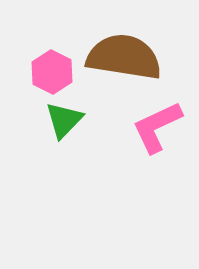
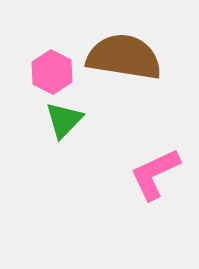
pink L-shape: moved 2 px left, 47 px down
